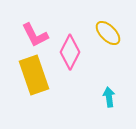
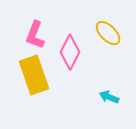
pink L-shape: rotated 48 degrees clockwise
cyan arrow: rotated 60 degrees counterclockwise
